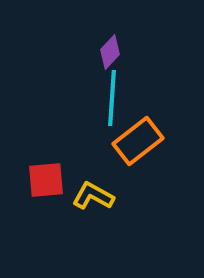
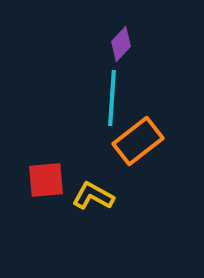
purple diamond: moved 11 px right, 8 px up
